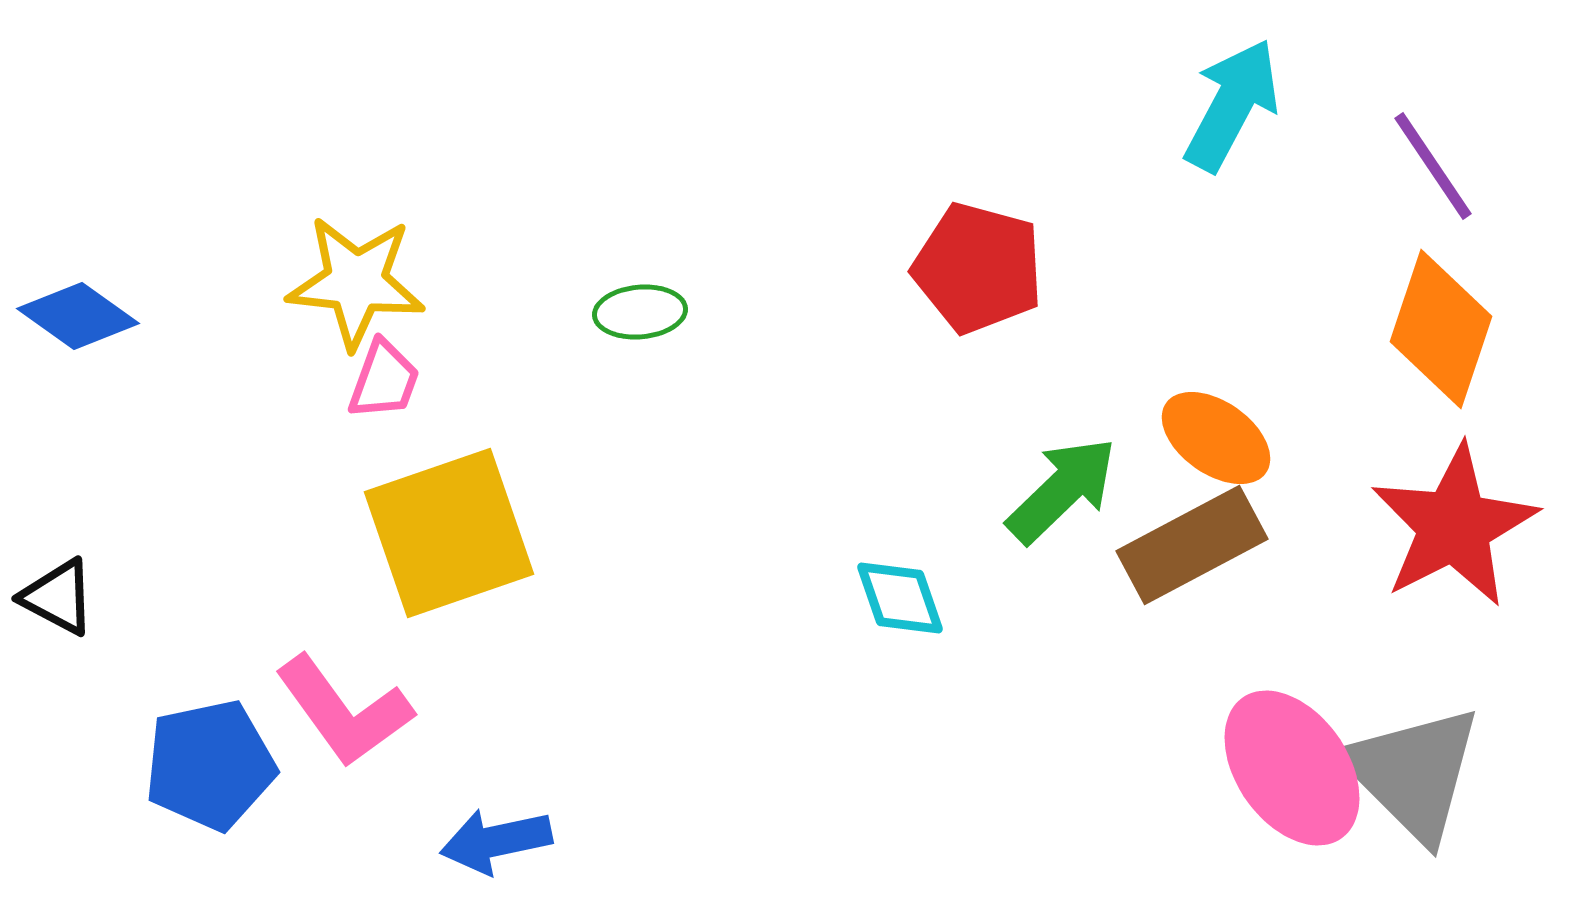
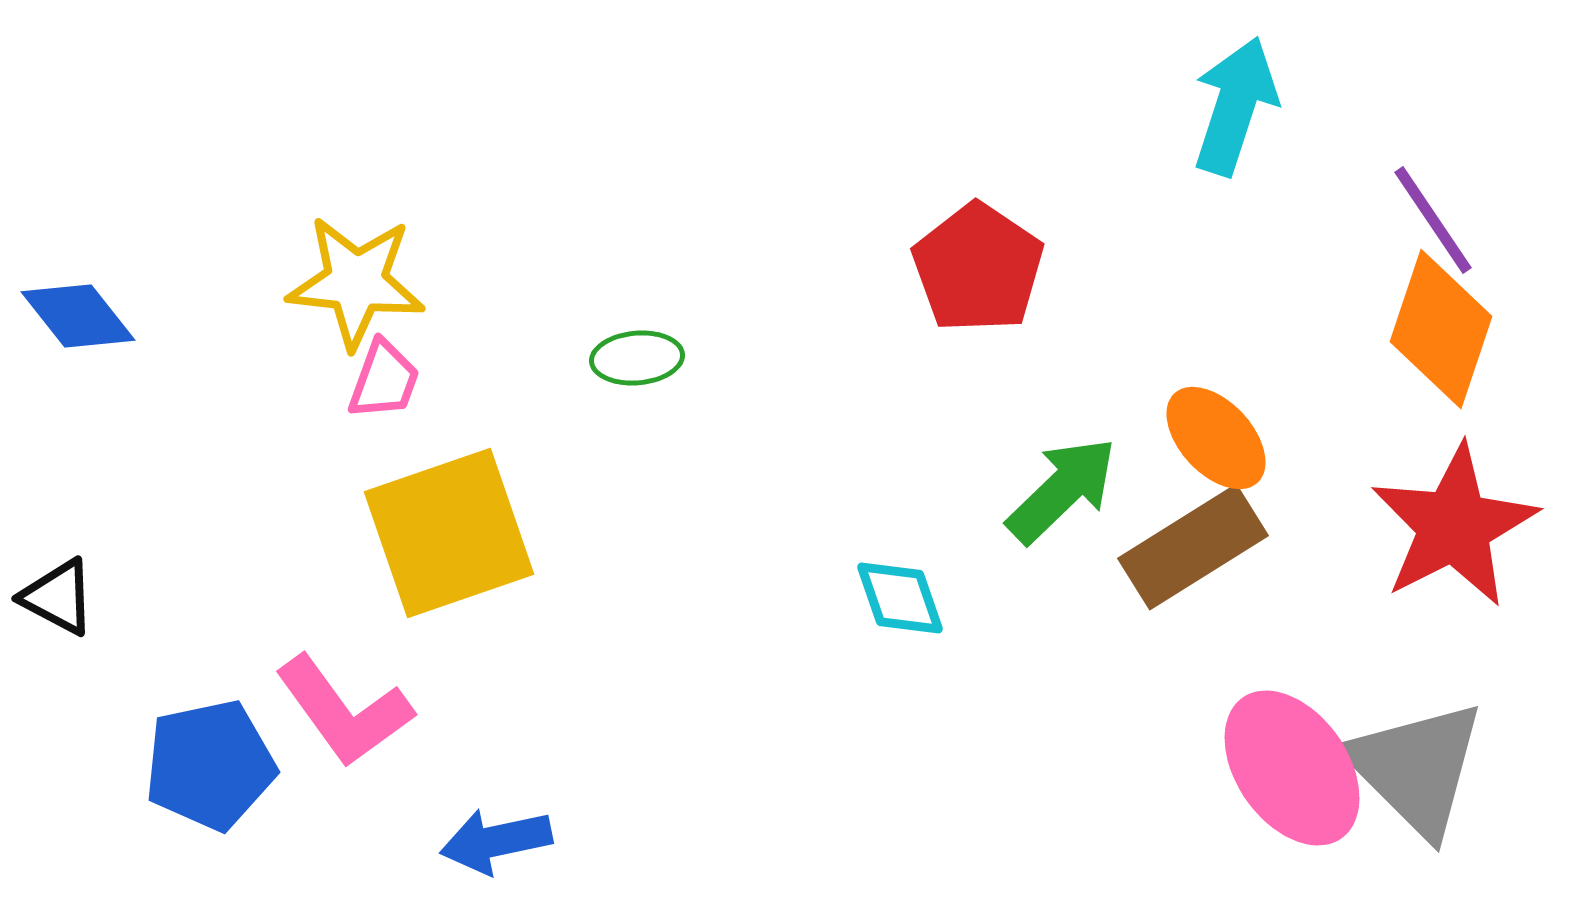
cyan arrow: moved 3 px right, 1 px down; rotated 10 degrees counterclockwise
purple line: moved 54 px down
red pentagon: rotated 19 degrees clockwise
green ellipse: moved 3 px left, 46 px down
blue diamond: rotated 16 degrees clockwise
orange ellipse: rotated 12 degrees clockwise
brown rectangle: moved 1 px right, 2 px down; rotated 4 degrees counterclockwise
gray triangle: moved 3 px right, 5 px up
